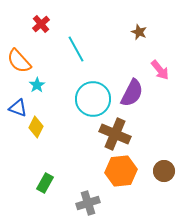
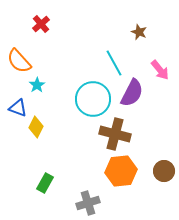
cyan line: moved 38 px right, 14 px down
brown cross: rotated 8 degrees counterclockwise
